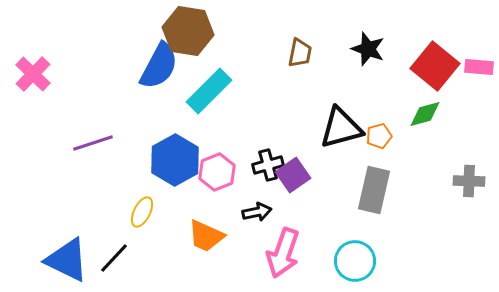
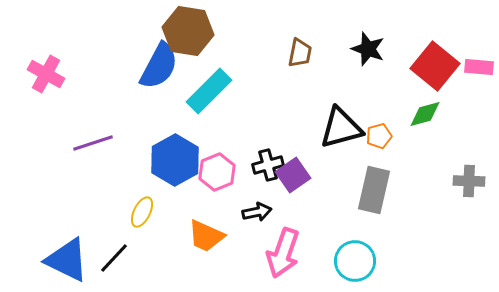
pink cross: moved 13 px right; rotated 15 degrees counterclockwise
